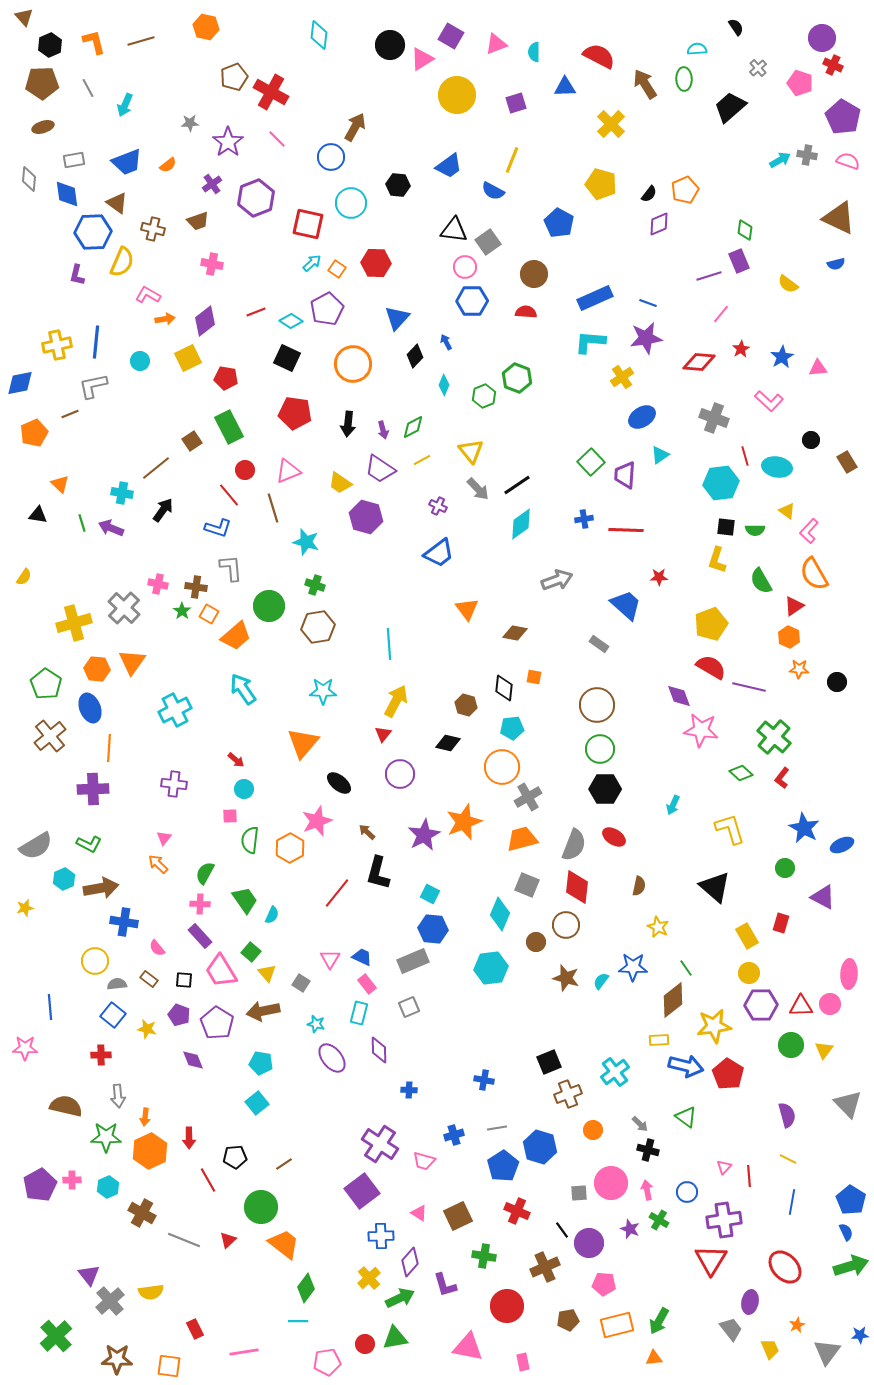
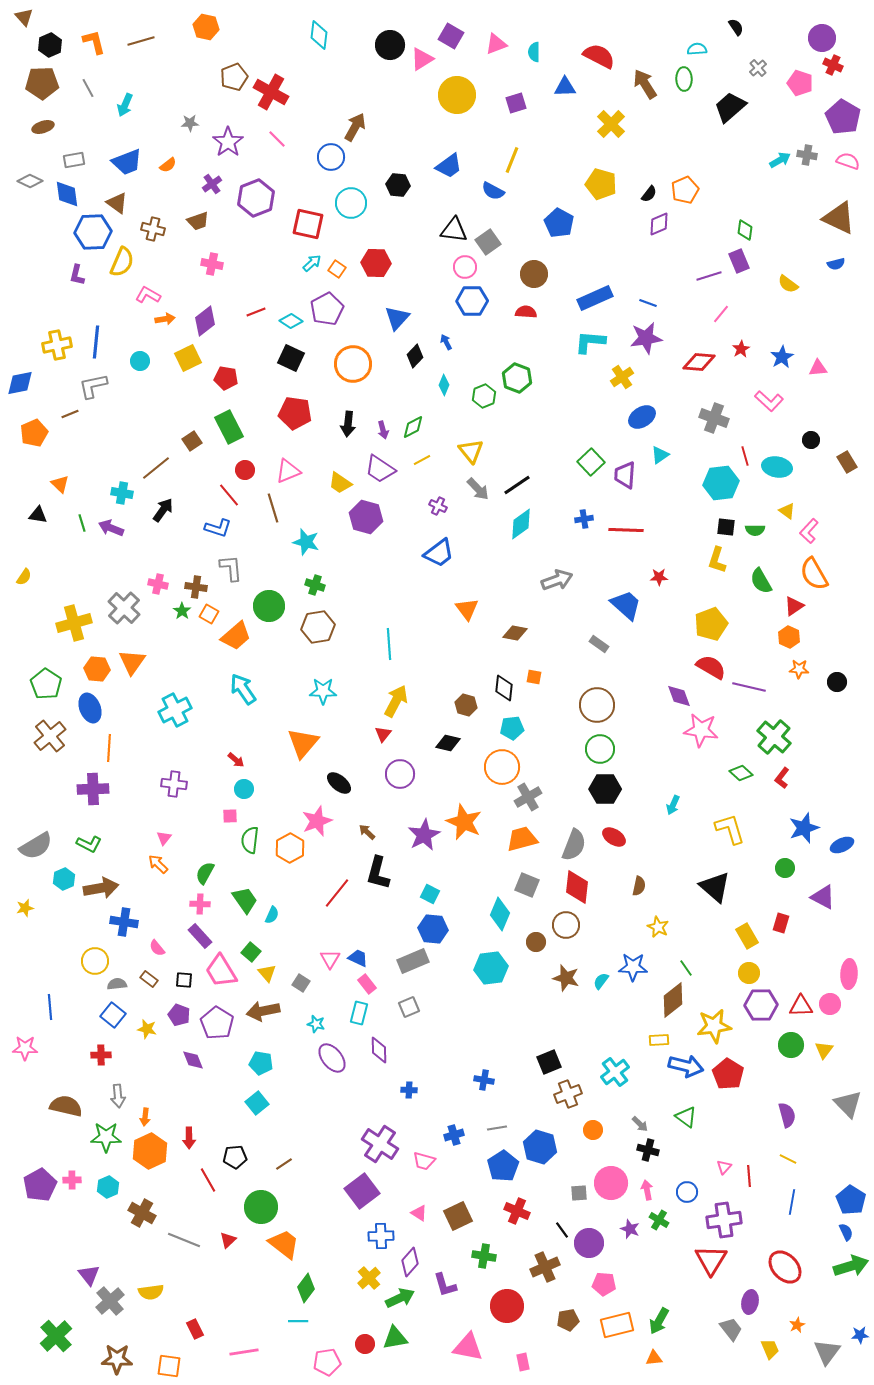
gray diamond at (29, 179): moved 1 px right, 2 px down; rotated 70 degrees counterclockwise
black square at (287, 358): moved 4 px right
orange star at (464, 822): rotated 27 degrees counterclockwise
blue star at (804, 828): rotated 24 degrees clockwise
blue trapezoid at (362, 957): moved 4 px left, 1 px down
